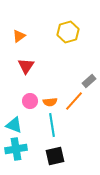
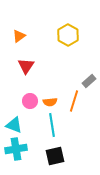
yellow hexagon: moved 3 px down; rotated 15 degrees counterclockwise
orange line: rotated 25 degrees counterclockwise
